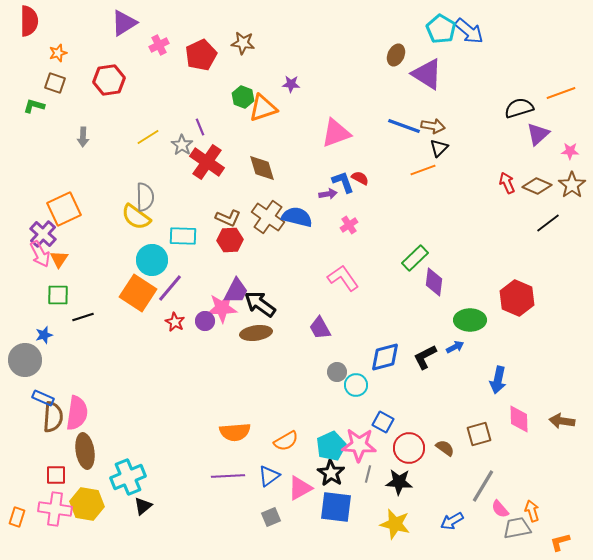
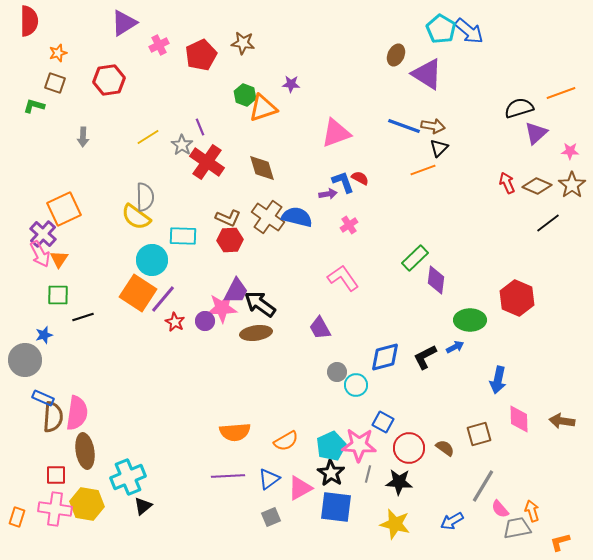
green hexagon at (243, 97): moved 2 px right, 2 px up
purple triangle at (538, 134): moved 2 px left, 1 px up
purple diamond at (434, 282): moved 2 px right, 2 px up
purple line at (170, 288): moved 7 px left, 11 px down
blue triangle at (269, 476): moved 3 px down
